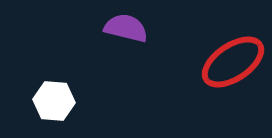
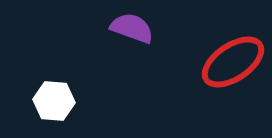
purple semicircle: moved 6 px right; rotated 6 degrees clockwise
